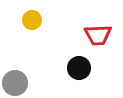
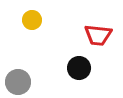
red trapezoid: rotated 8 degrees clockwise
gray circle: moved 3 px right, 1 px up
